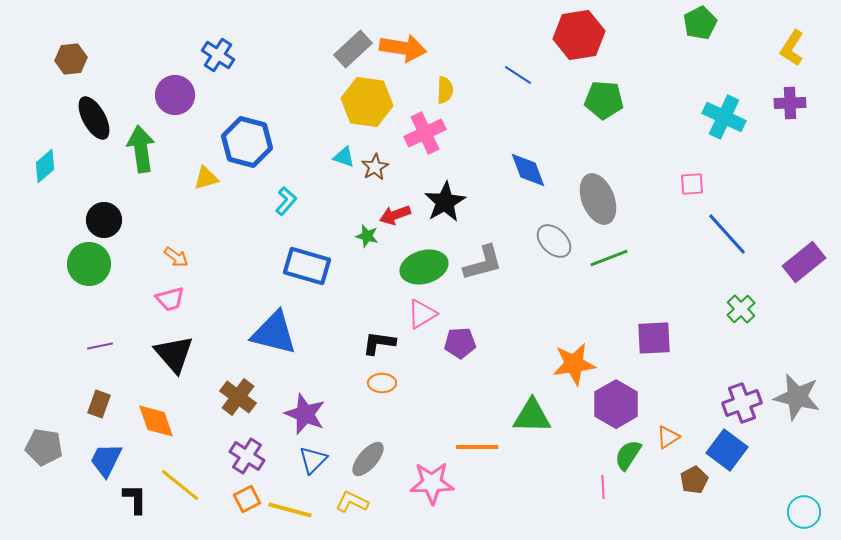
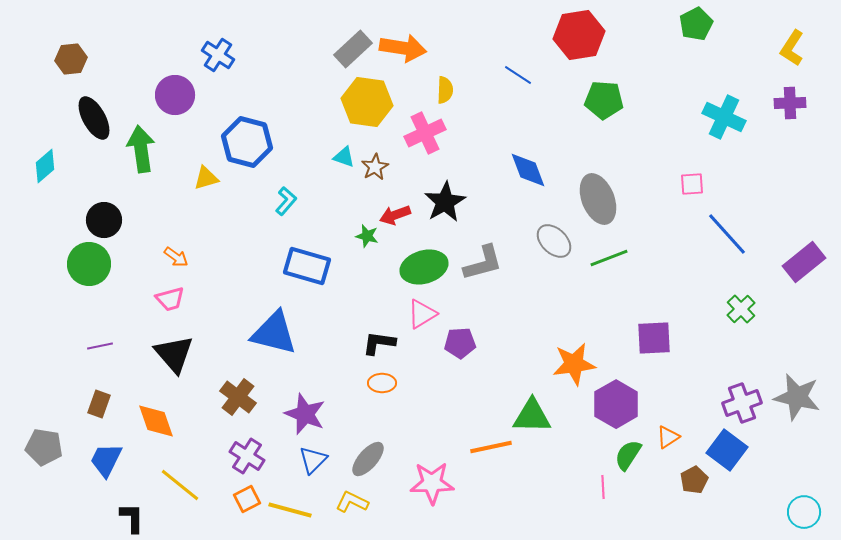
green pentagon at (700, 23): moved 4 px left, 1 px down
orange line at (477, 447): moved 14 px right; rotated 12 degrees counterclockwise
black L-shape at (135, 499): moved 3 px left, 19 px down
